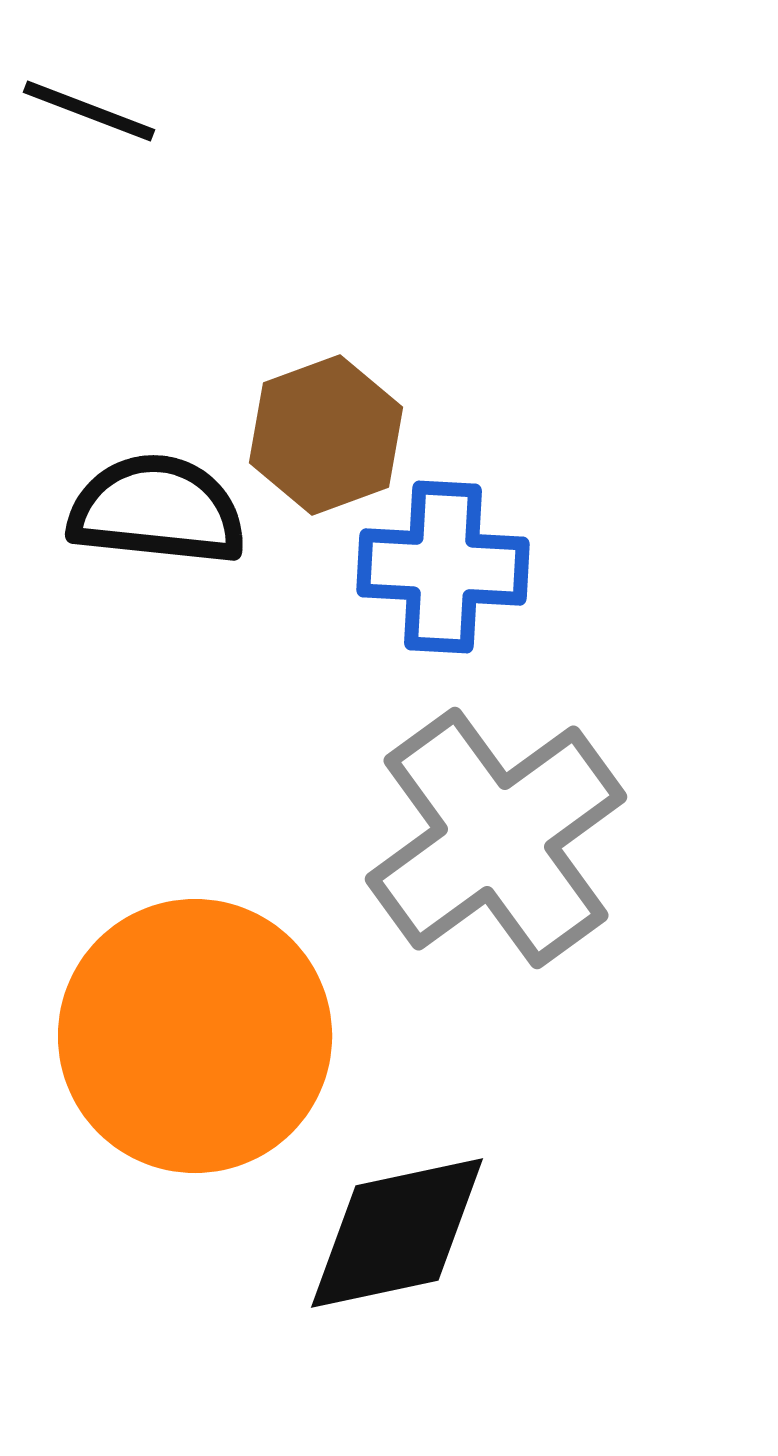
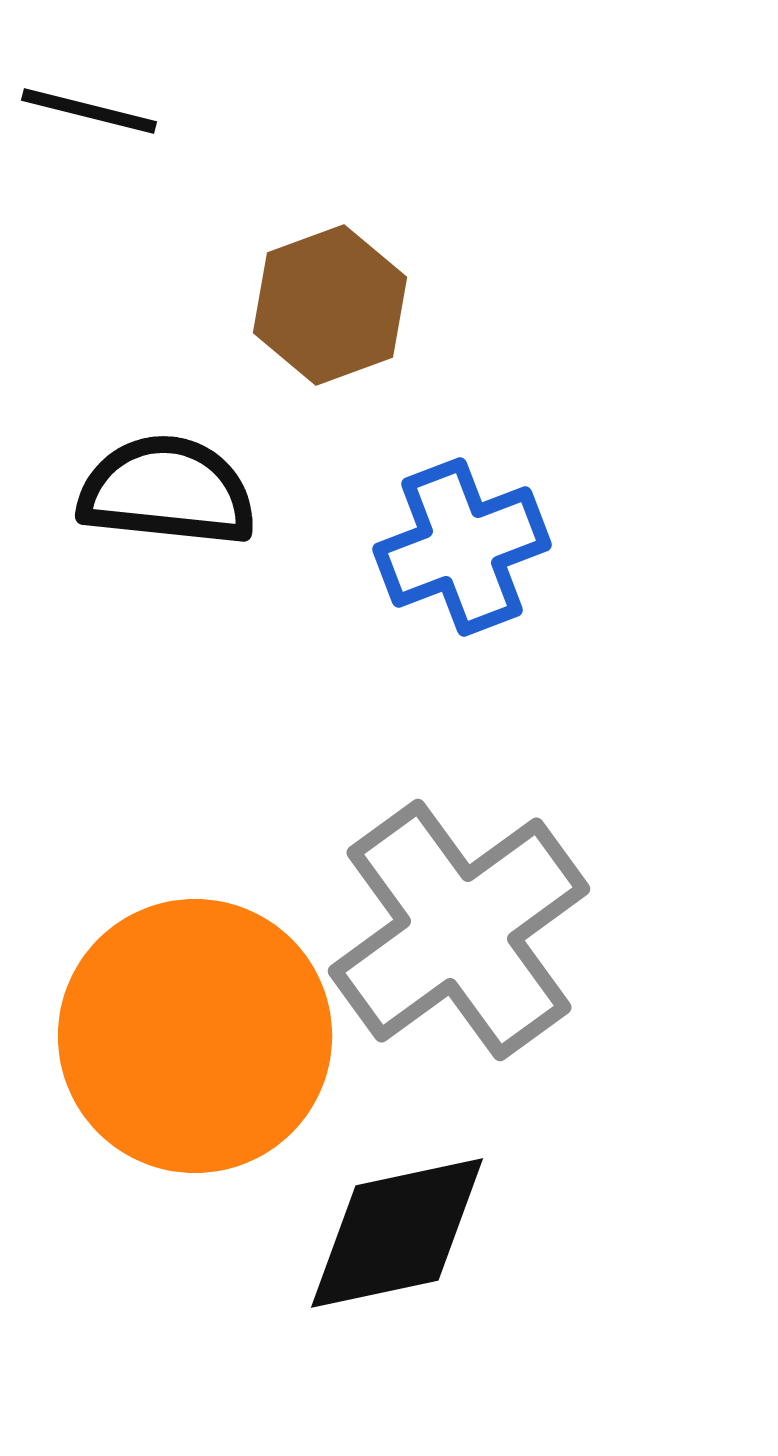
black line: rotated 7 degrees counterclockwise
brown hexagon: moved 4 px right, 130 px up
black semicircle: moved 10 px right, 19 px up
blue cross: moved 19 px right, 20 px up; rotated 24 degrees counterclockwise
gray cross: moved 37 px left, 92 px down
